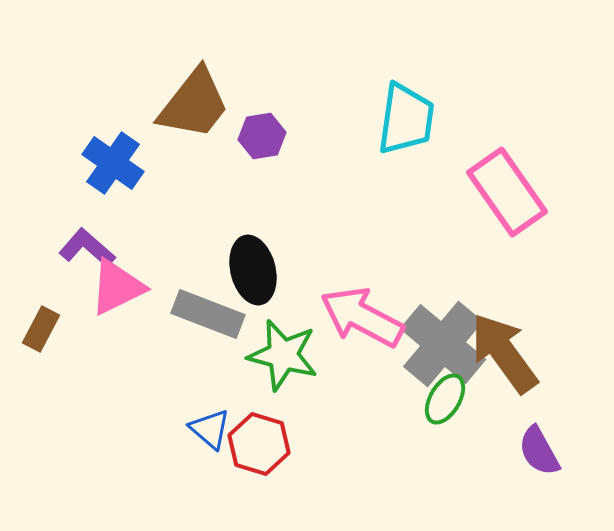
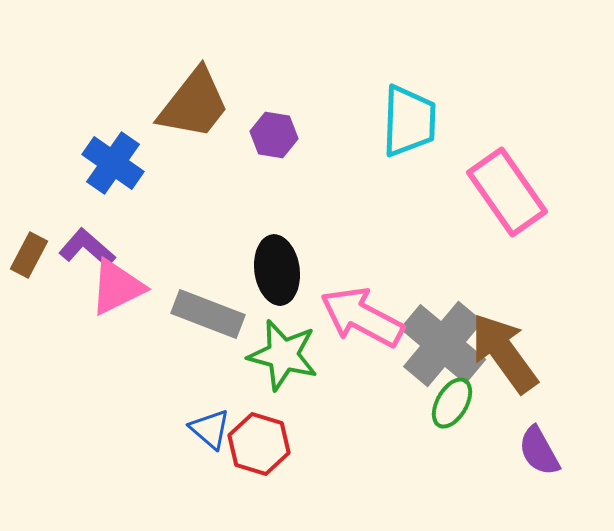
cyan trapezoid: moved 3 px right, 2 px down; rotated 6 degrees counterclockwise
purple hexagon: moved 12 px right, 1 px up; rotated 18 degrees clockwise
black ellipse: moved 24 px right; rotated 6 degrees clockwise
brown rectangle: moved 12 px left, 74 px up
green ellipse: moved 7 px right, 4 px down
